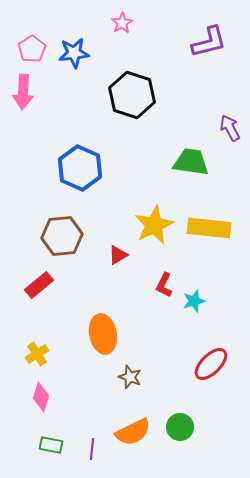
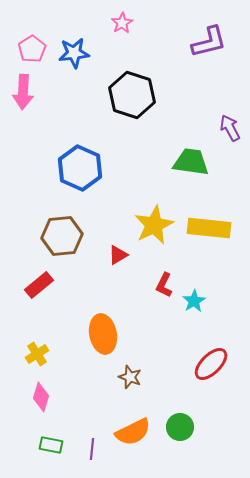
cyan star: rotated 15 degrees counterclockwise
